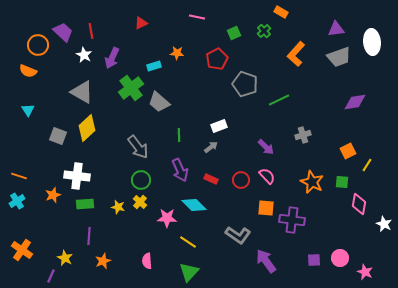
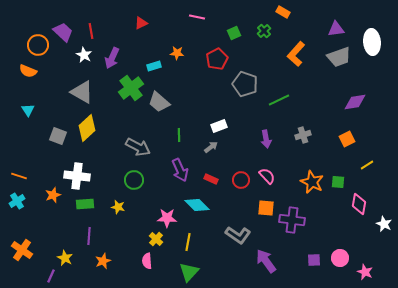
orange rectangle at (281, 12): moved 2 px right
gray arrow at (138, 147): rotated 25 degrees counterclockwise
purple arrow at (266, 147): moved 8 px up; rotated 36 degrees clockwise
orange square at (348, 151): moved 1 px left, 12 px up
yellow line at (367, 165): rotated 24 degrees clockwise
green circle at (141, 180): moved 7 px left
green square at (342, 182): moved 4 px left
yellow cross at (140, 202): moved 16 px right, 37 px down
cyan diamond at (194, 205): moved 3 px right
yellow line at (188, 242): rotated 66 degrees clockwise
